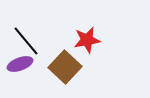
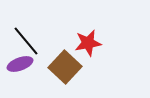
red star: moved 1 px right, 3 px down
